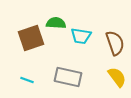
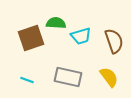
cyan trapezoid: rotated 25 degrees counterclockwise
brown semicircle: moved 1 px left, 2 px up
yellow semicircle: moved 8 px left
